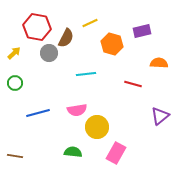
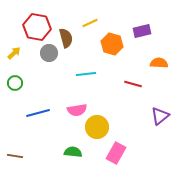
brown semicircle: rotated 42 degrees counterclockwise
